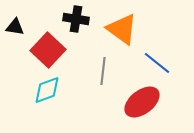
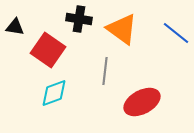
black cross: moved 3 px right
red square: rotated 8 degrees counterclockwise
blue line: moved 19 px right, 30 px up
gray line: moved 2 px right
cyan diamond: moved 7 px right, 3 px down
red ellipse: rotated 9 degrees clockwise
